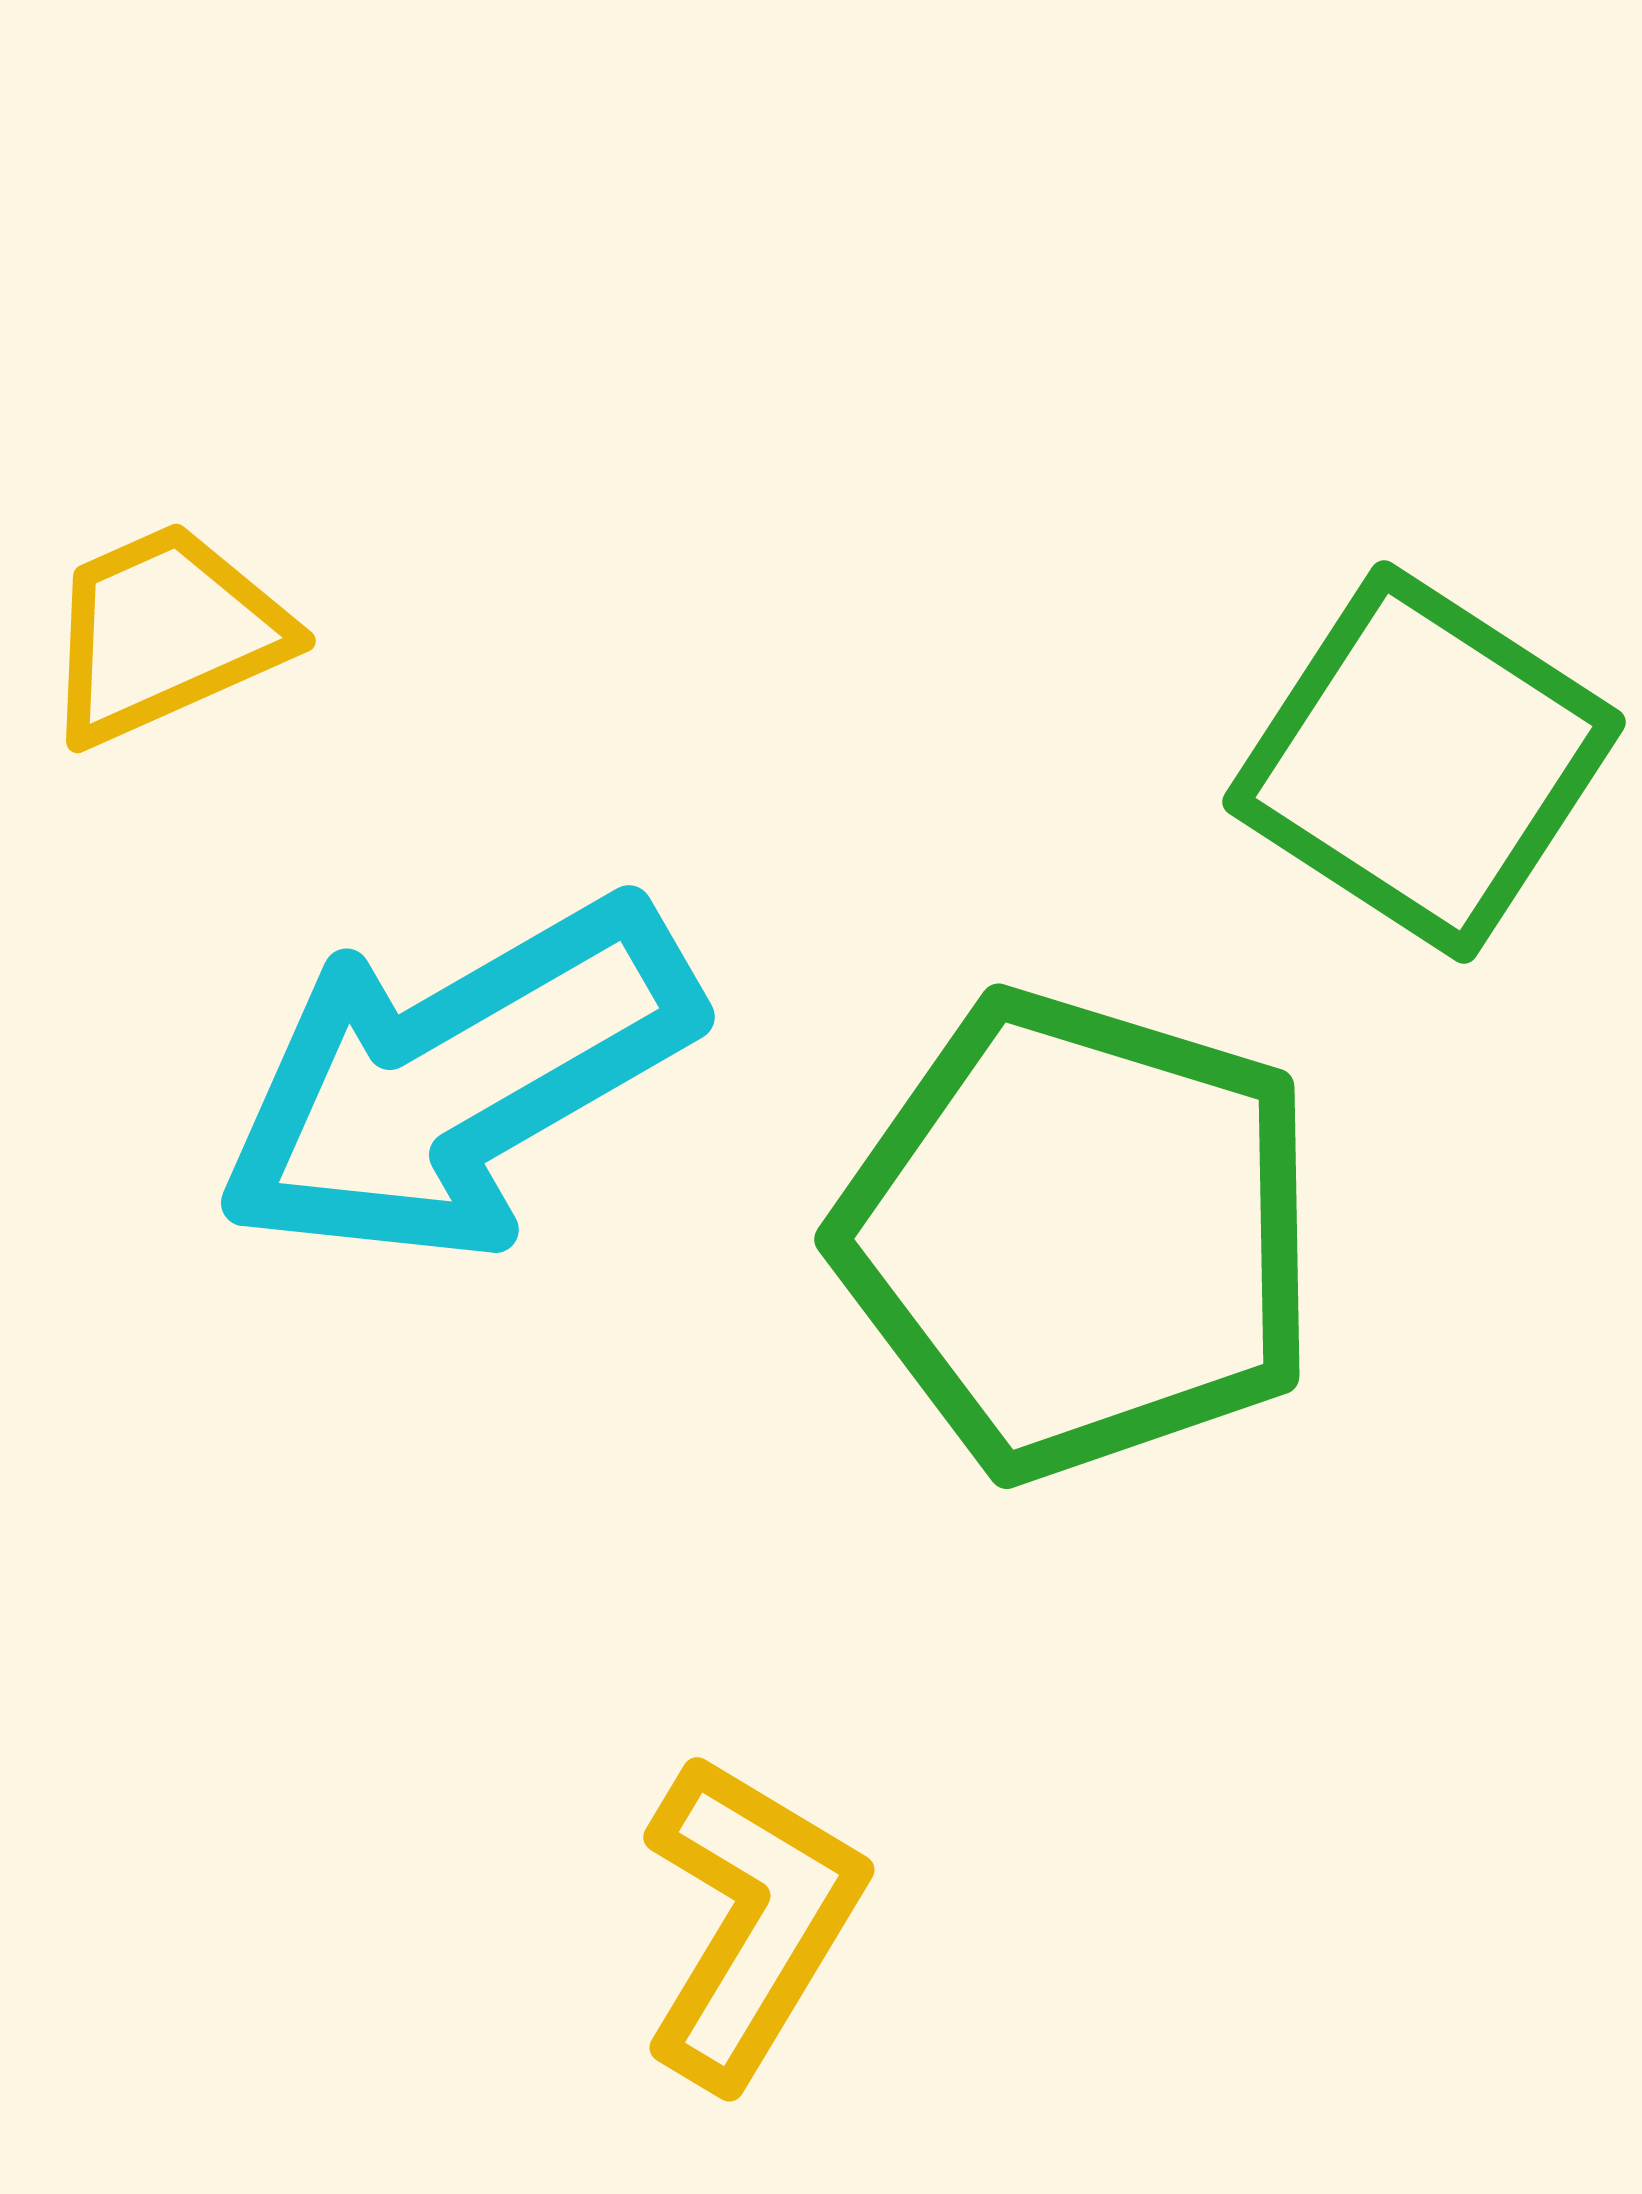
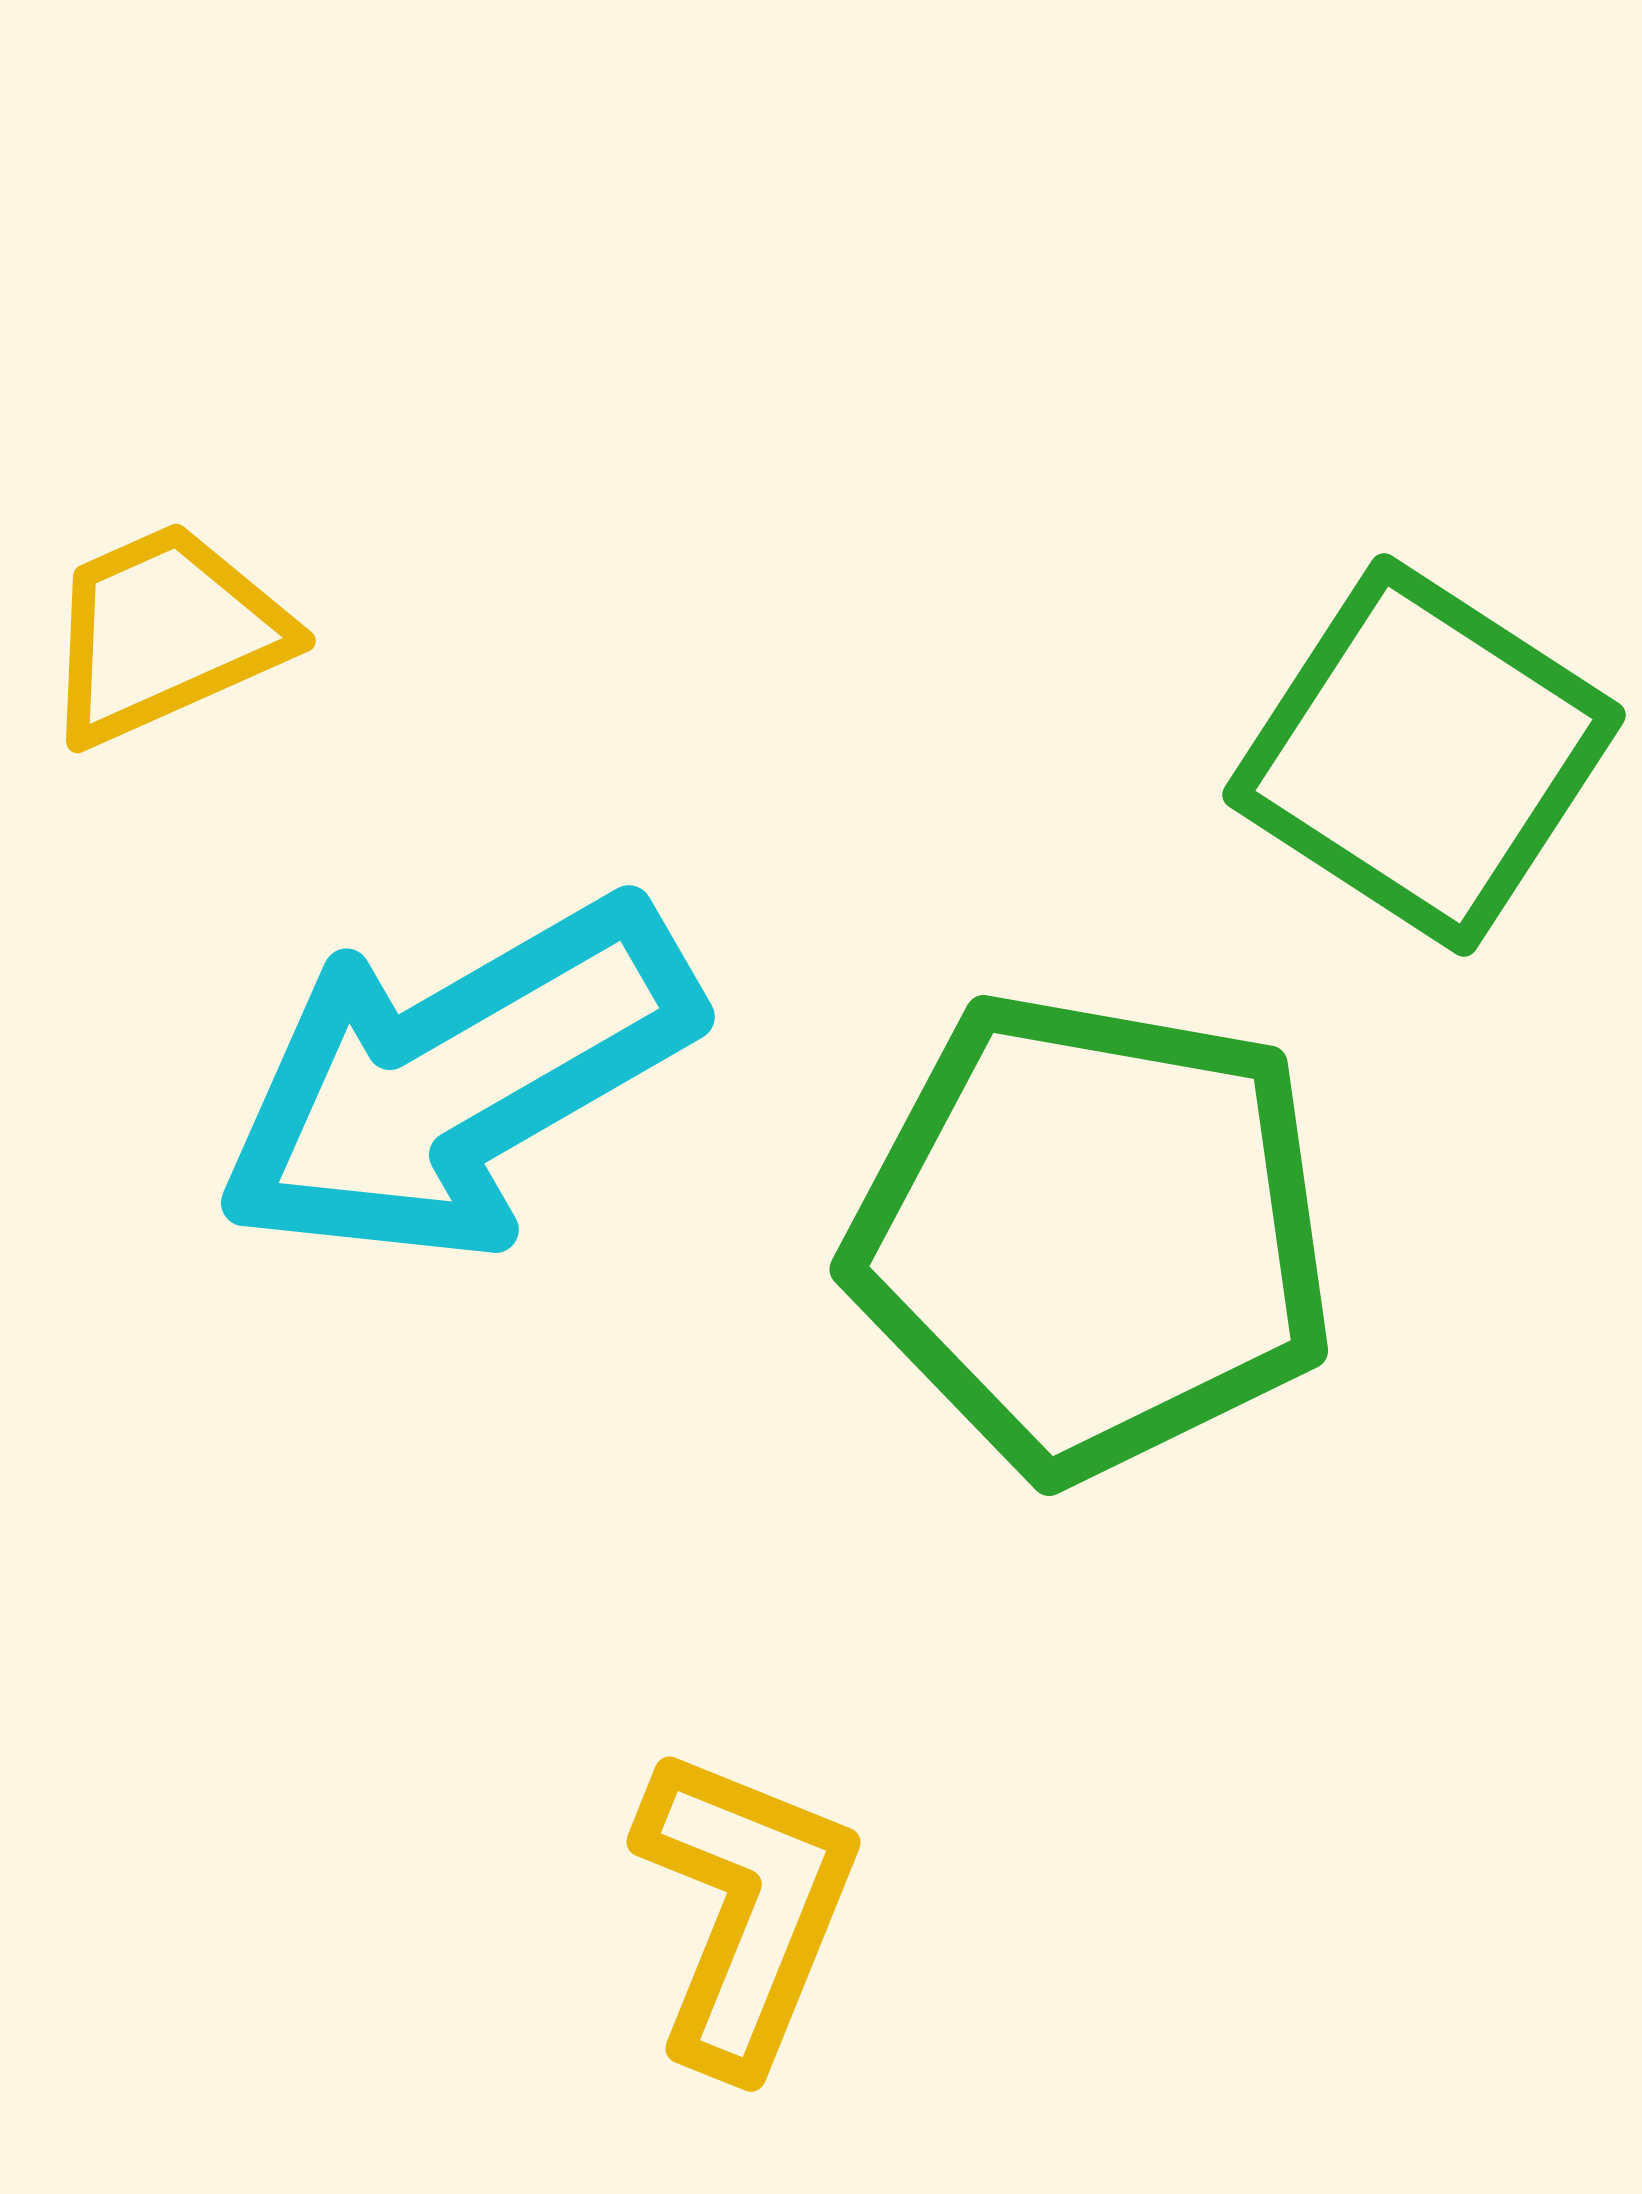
green square: moved 7 px up
green pentagon: moved 13 px right; rotated 7 degrees counterclockwise
yellow L-shape: moved 5 px left, 11 px up; rotated 9 degrees counterclockwise
